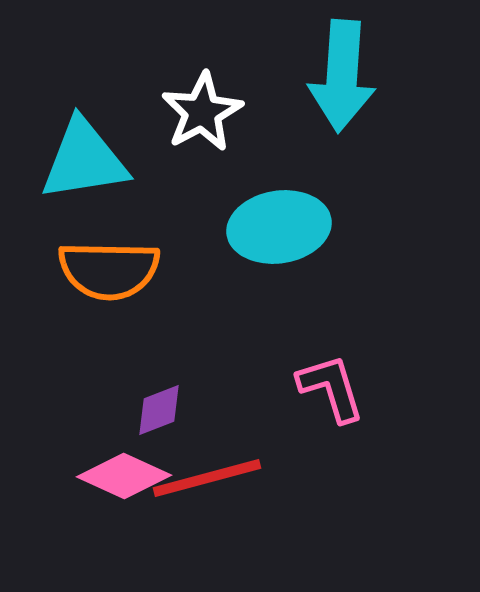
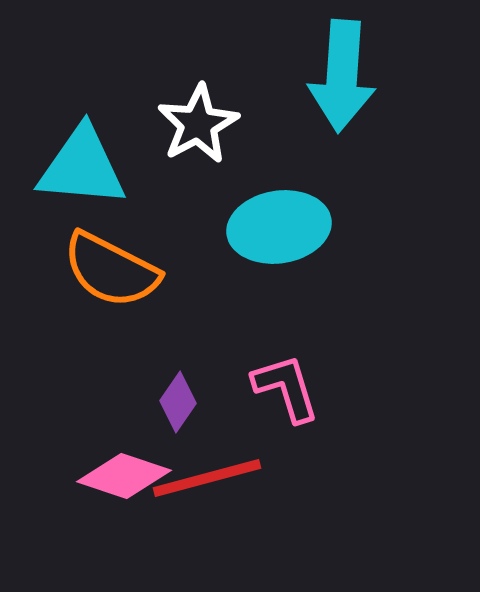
white star: moved 4 px left, 12 px down
cyan triangle: moved 2 px left, 7 px down; rotated 14 degrees clockwise
orange semicircle: moved 2 px right; rotated 26 degrees clockwise
pink L-shape: moved 45 px left
purple diamond: moved 19 px right, 8 px up; rotated 34 degrees counterclockwise
pink diamond: rotated 6 degrees counterclockwise
